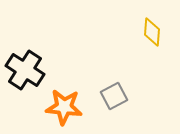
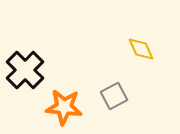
yellow diamond: moved 11 px left, 17 px down; rotated 28 degrees counterclockwise
black cross: rotated 12 degrees clockwise
